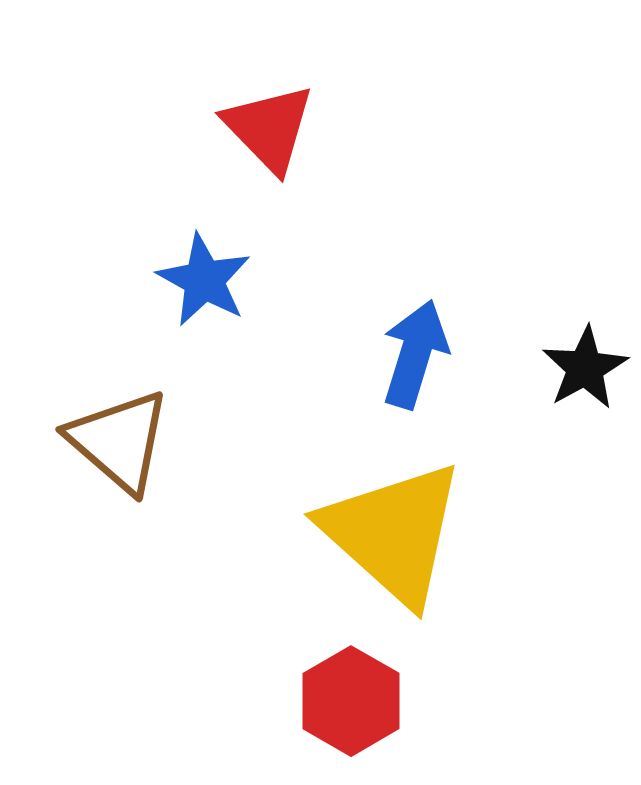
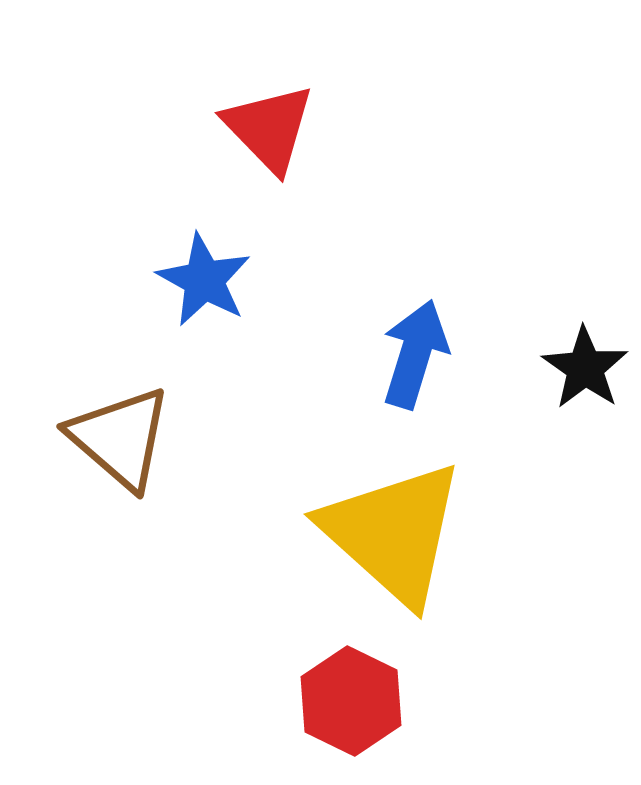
black star: rotated 8 degrees counterclockwise
brown triangle: moved 1 px right, 3 px up
red hexagon: rotated 4 degrees counterclockwise
